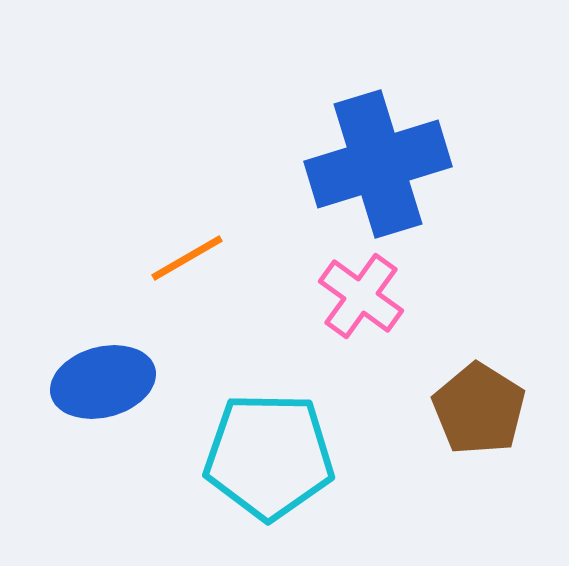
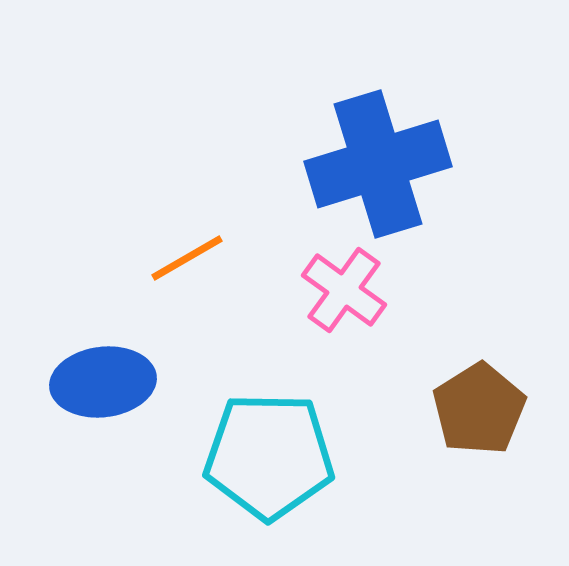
pink cross: moved 17 px left, 6 px up
blue ellipse: rotated 8 degrees clockwise
brown pentagon: rotated 8 degrees clockwise
